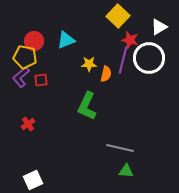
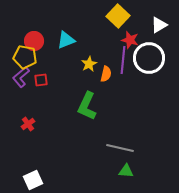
white triangle: moved 2 px up
purple line: rotated 8 degrees counterclockwise
yellow star: rotated 28 degrees counterclockwise
